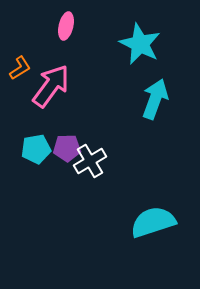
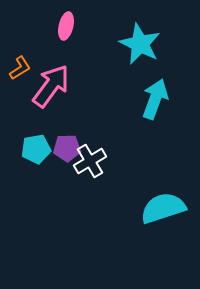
cyan semicircle: moved 10 px right, 14 px up
